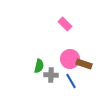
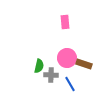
pink rectangle: moved 2 px up; rotated 40 degrees clockwise
pink circle: moved 3 px left, 1 px up
blue line: moved 1 px left, 3 px down
